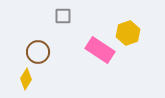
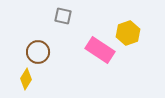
gray square: rotated 12 degrees clockwise
